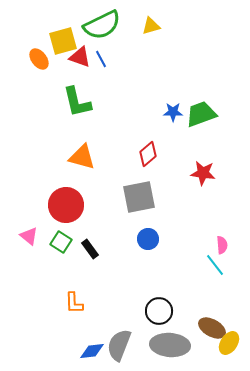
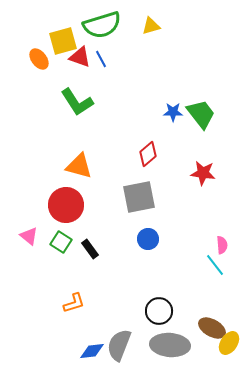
green semicircle: rotated 9 degrees clockwise
green L-shape: rotated 20 degrees counterclockwise
green trapezoid: rotated 72 degrees clockwise
orange triangle: moved 3 px left, 9 px down
orange L-shape: rotated 105 degrees counterclockwise
